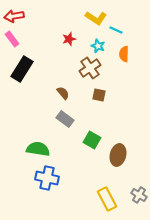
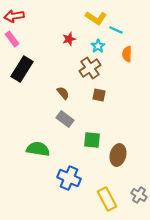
cyan star: rotated 16 degrees clockwise
orange semicircle: moved 3 px right
green square: rotated 24 degrees counterclockwise
blue cross: moved 22 px right; rotated 10 degrees clockwise
